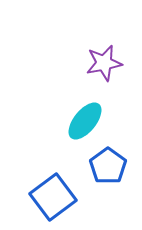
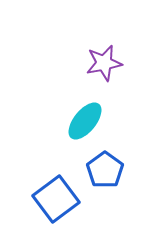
blue pentagon: moved 3 px left, 4 px down
blue square: moved 3 px right, 2 px down
